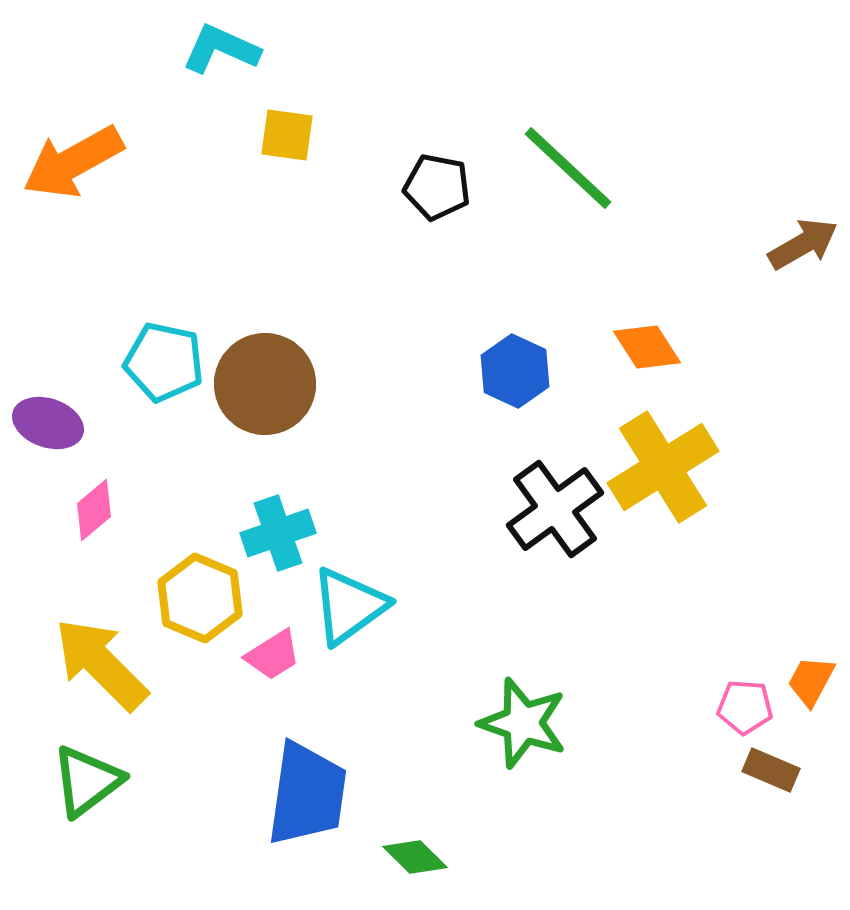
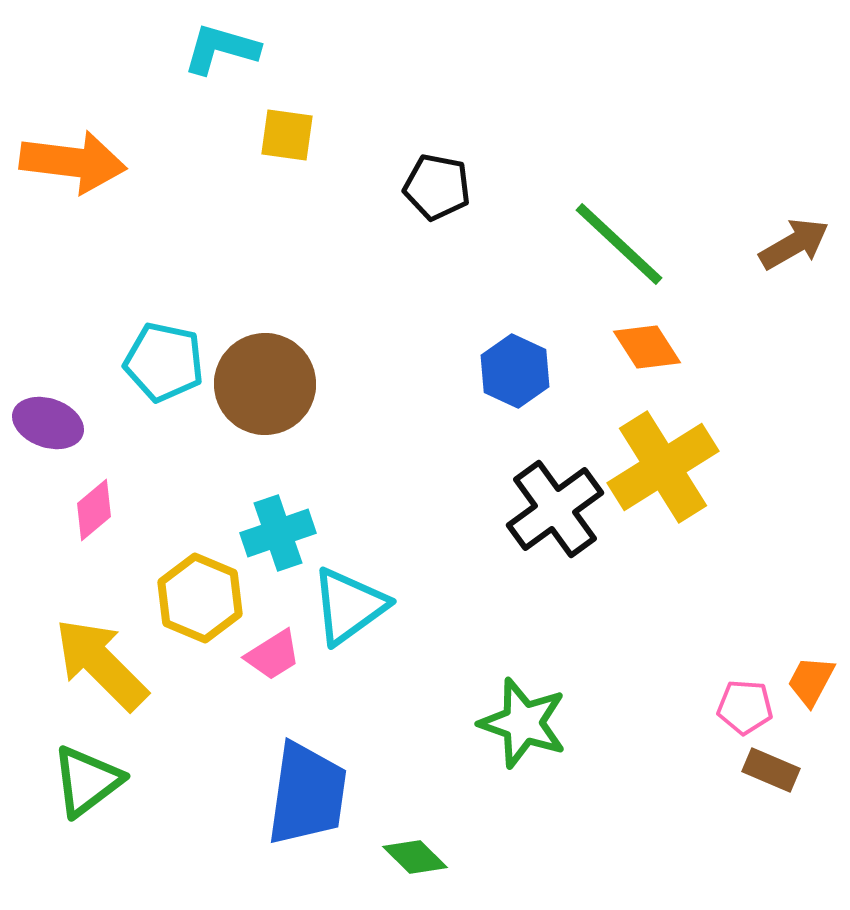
cyan L-shape: rotated 8 degrees counterclockwise
orange arrow: rotated 144 degrees counterclockwise
green line: moved 51 px right, 76 px down
brown arrow: moved 9 px left
